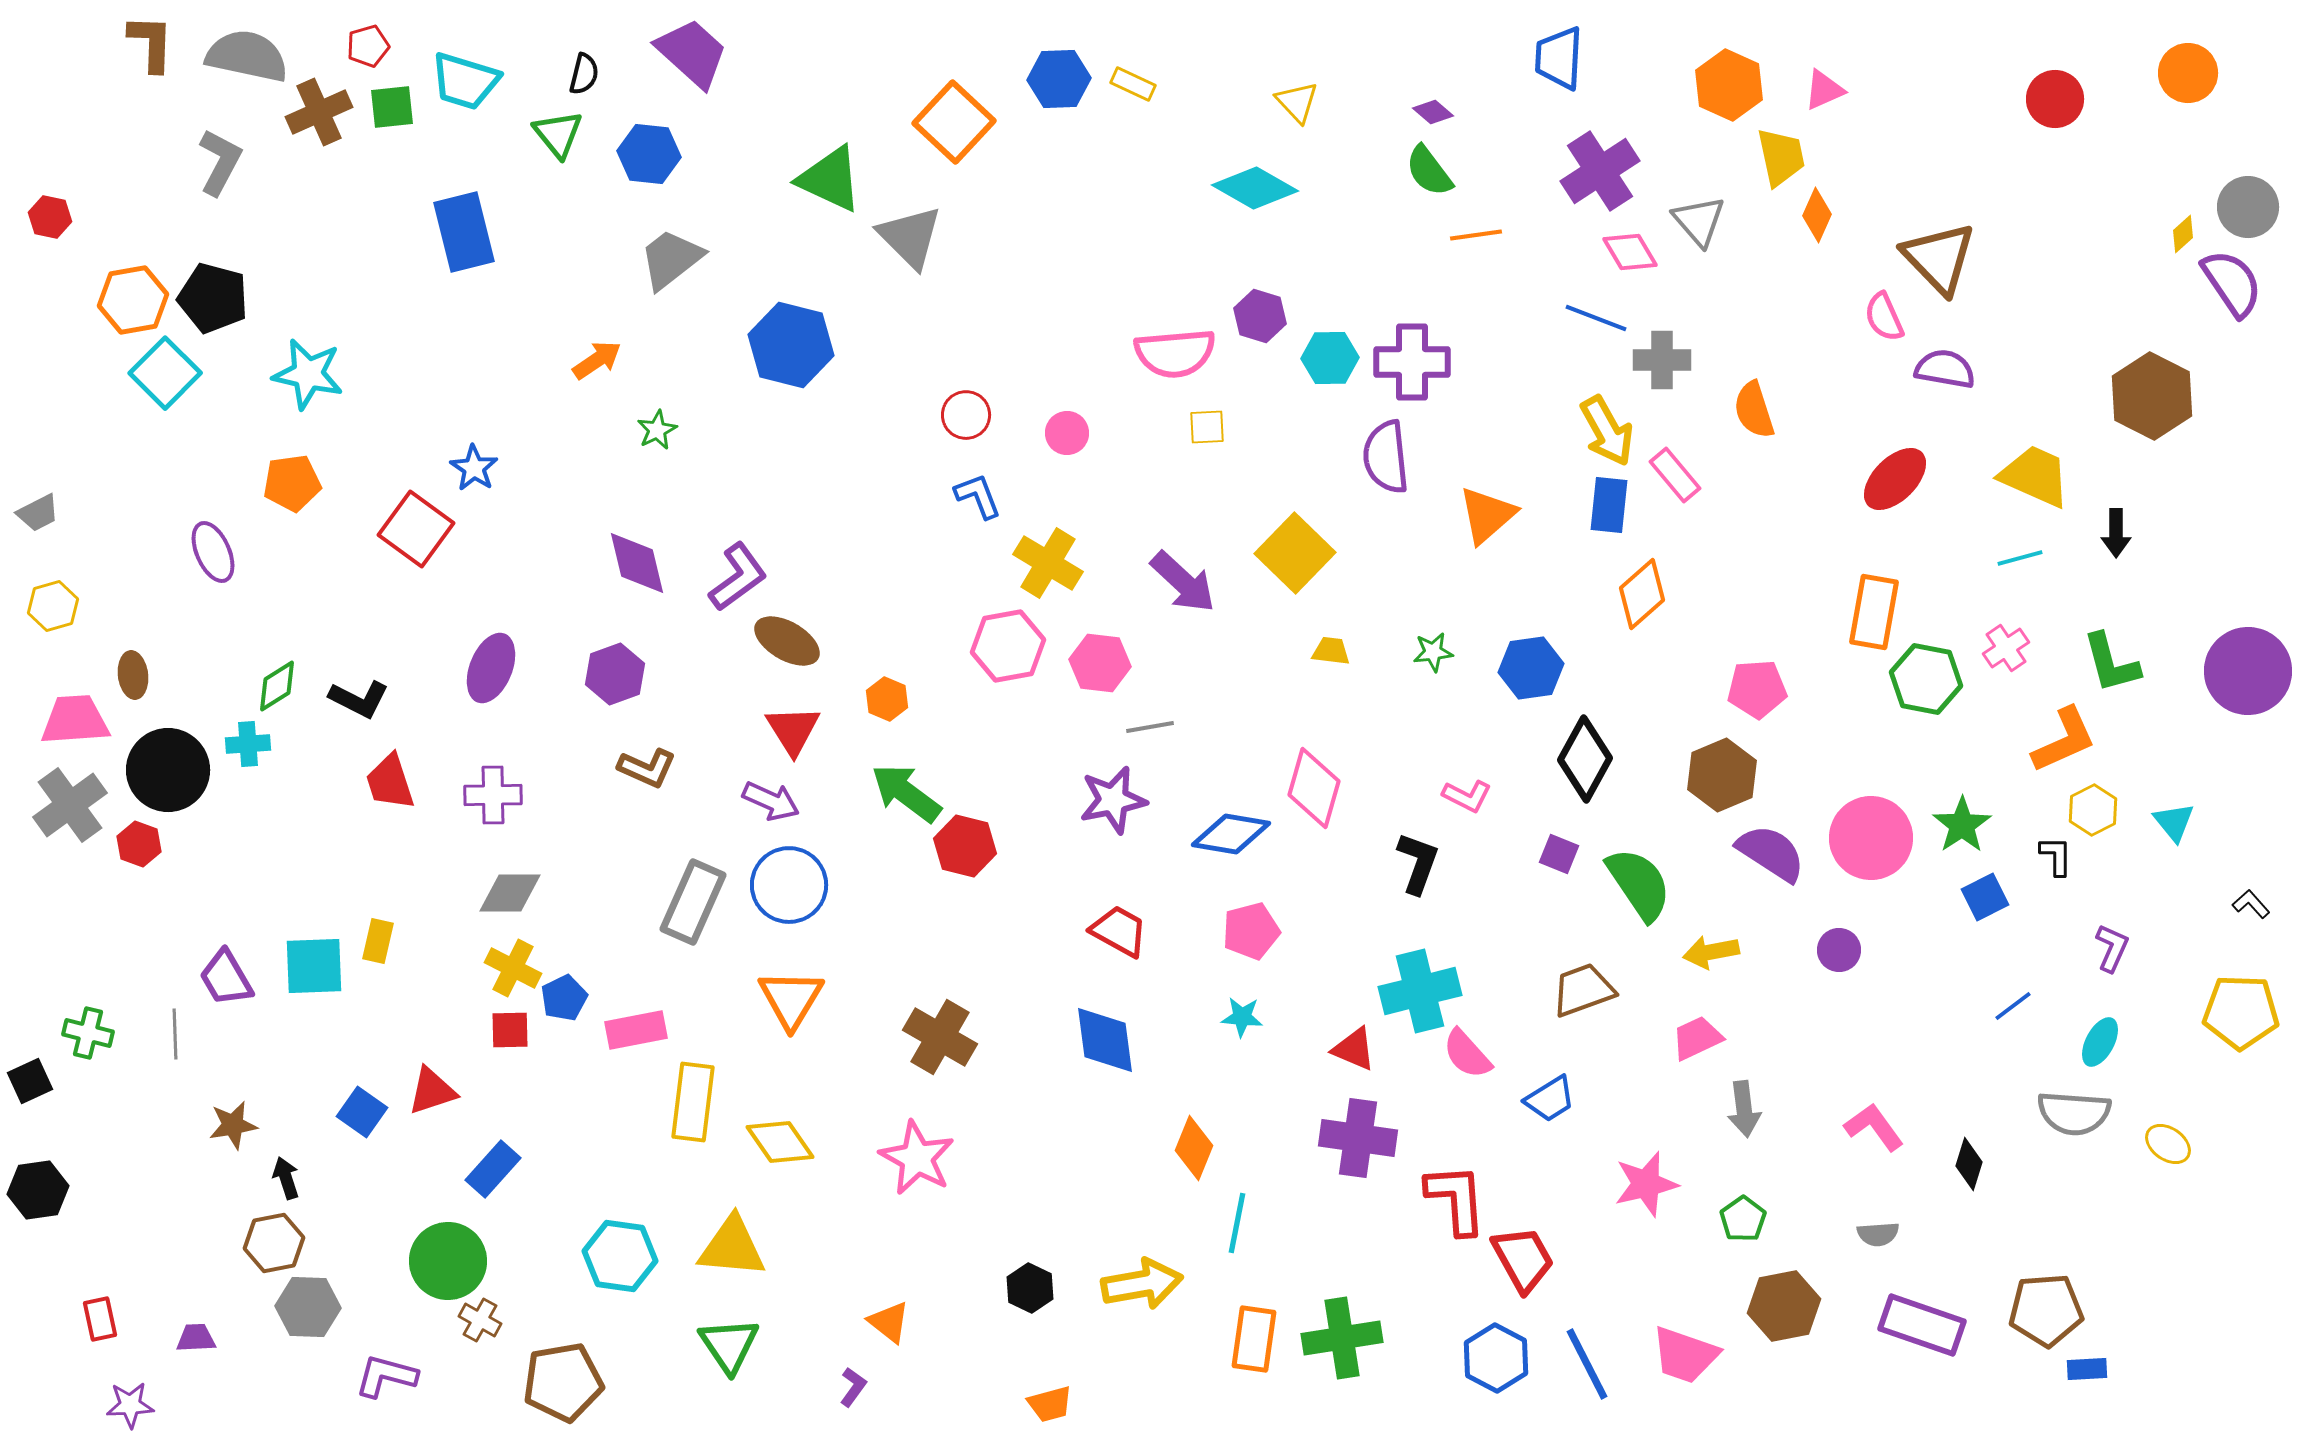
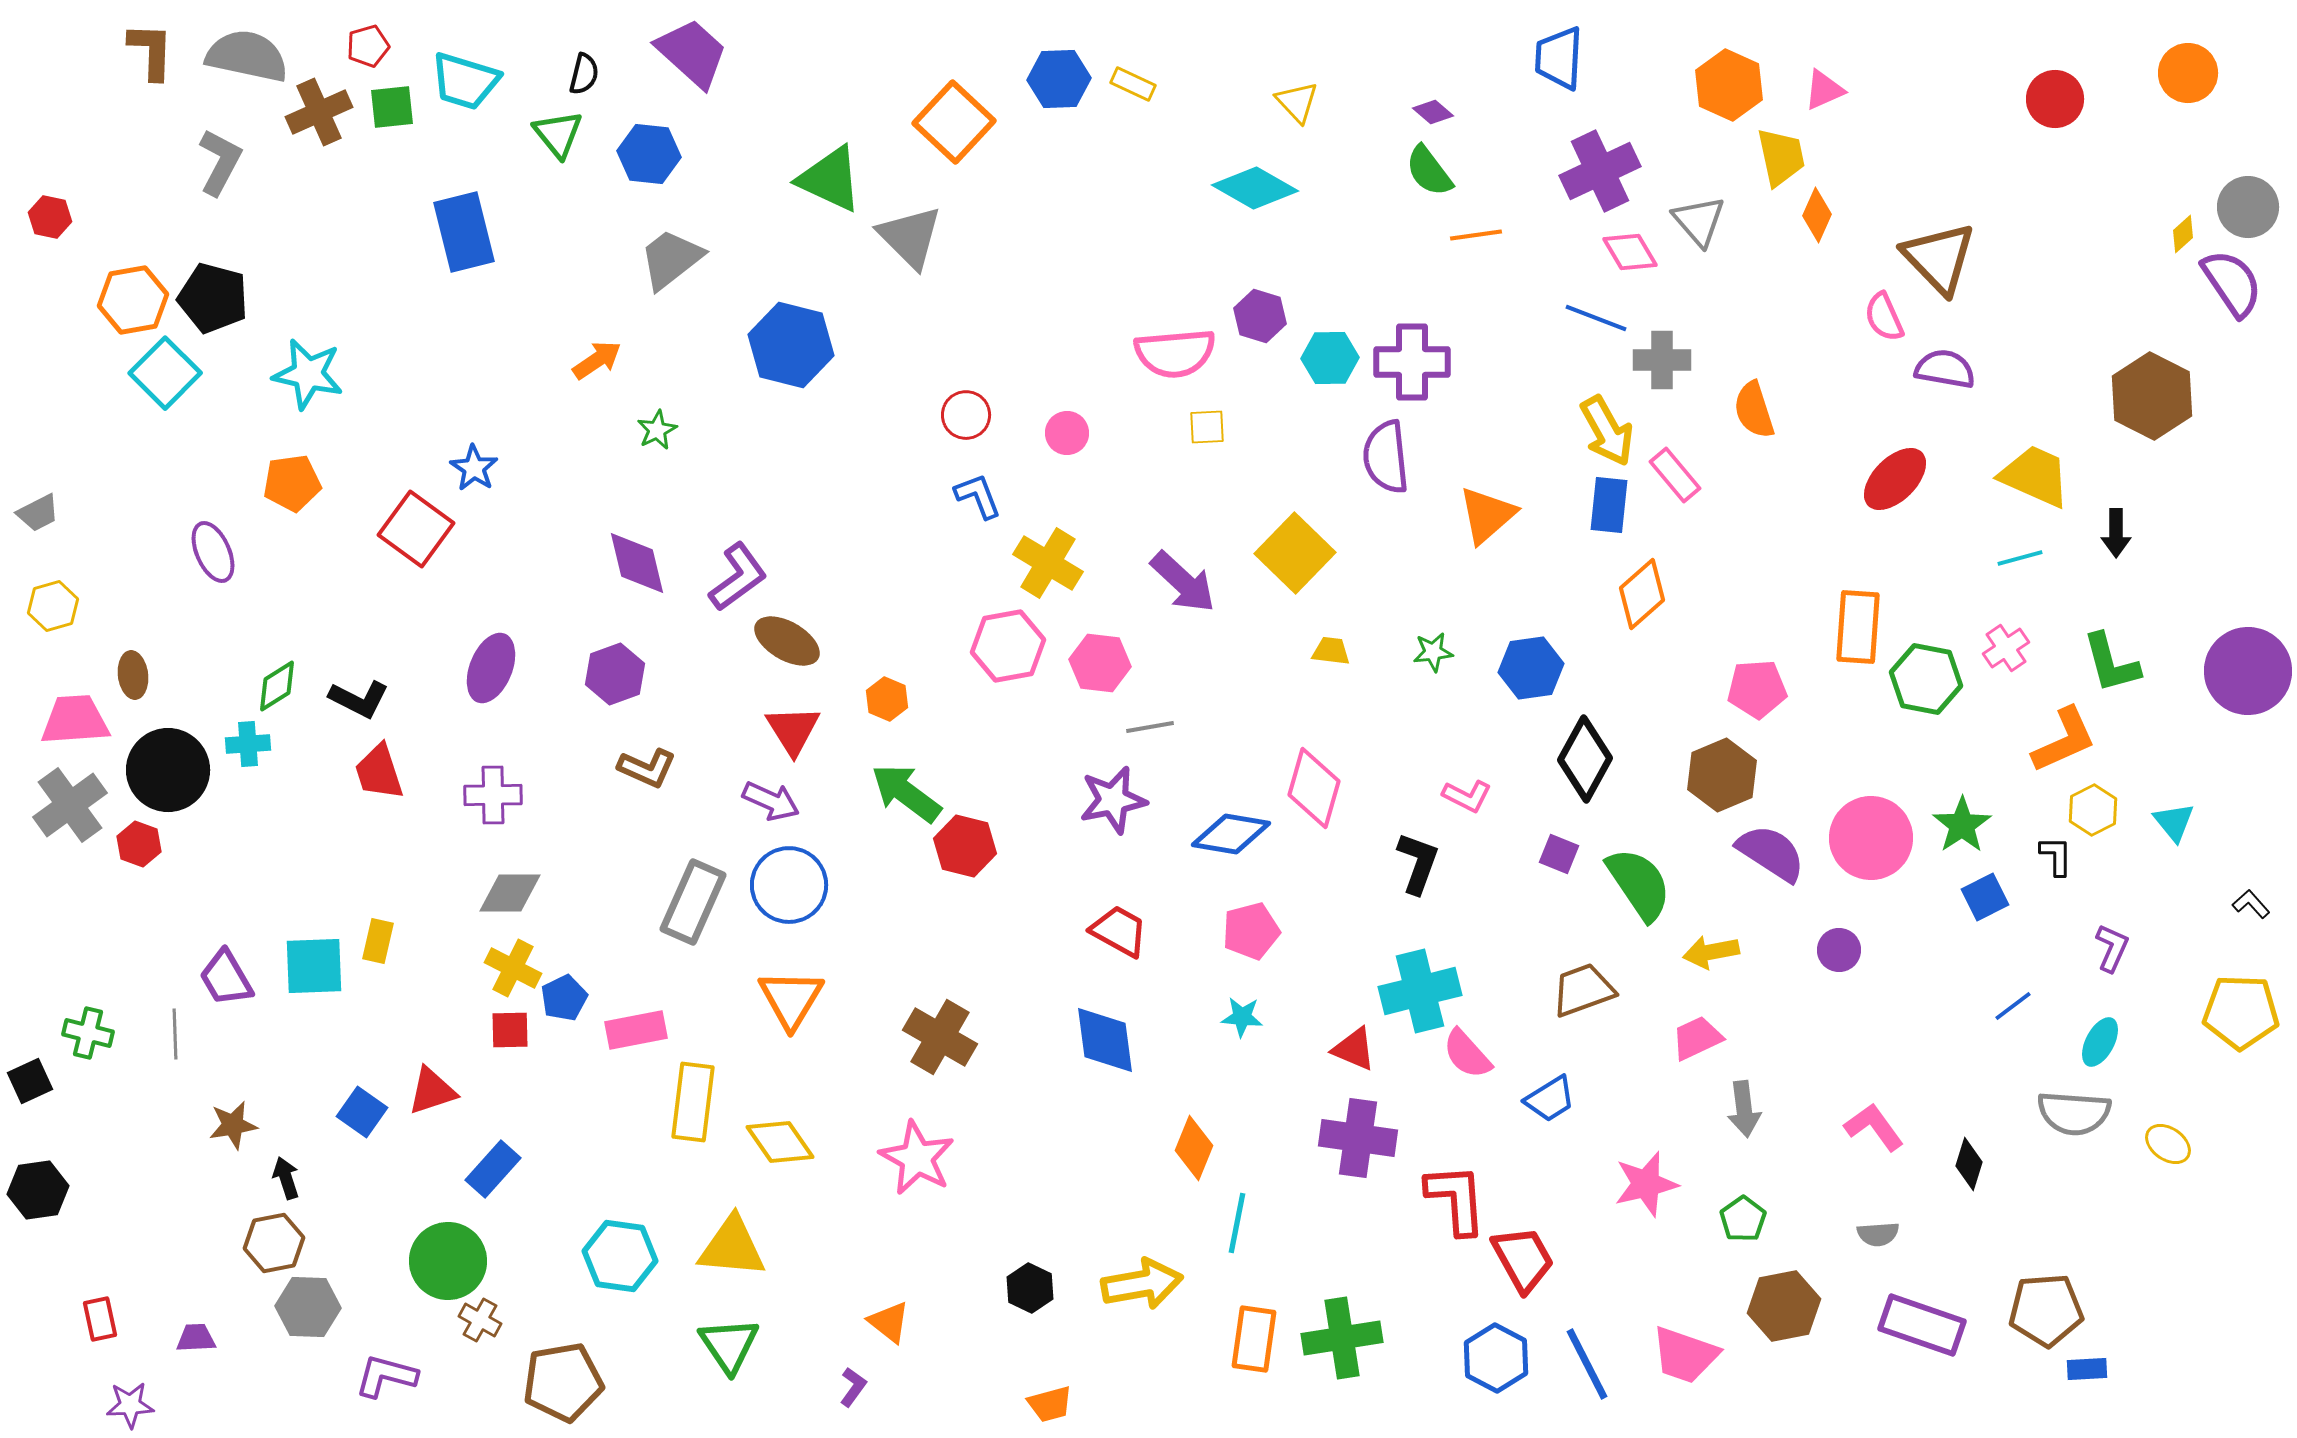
brown L-shape at (151, 43): moved 8 px down
purple cross at (1600, 171): rotated 8 degrees clockwise
orange rectangle at (1874, 612): moved 16 px left, 15 px down; rotated 6 degrees counterclockwise
red trapezoid at (390, 782): moved 11 px left, 10 px up
